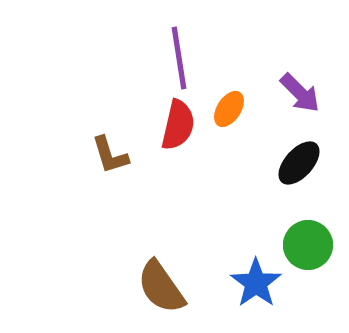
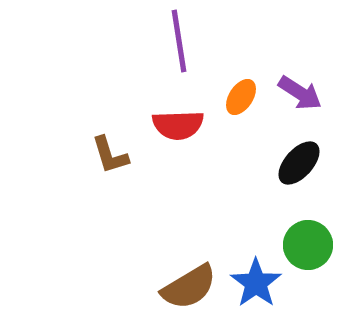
purple line: moved 17 px up
purple arrow: rotated 12 degrees counterclockwise
orange ellipse: moved 12 px right, 12 px up
red semicircle: rotated 75 degrees clockwise
brown semicircle: moved 28 px right; rotated 86 degrees counterclockwise
